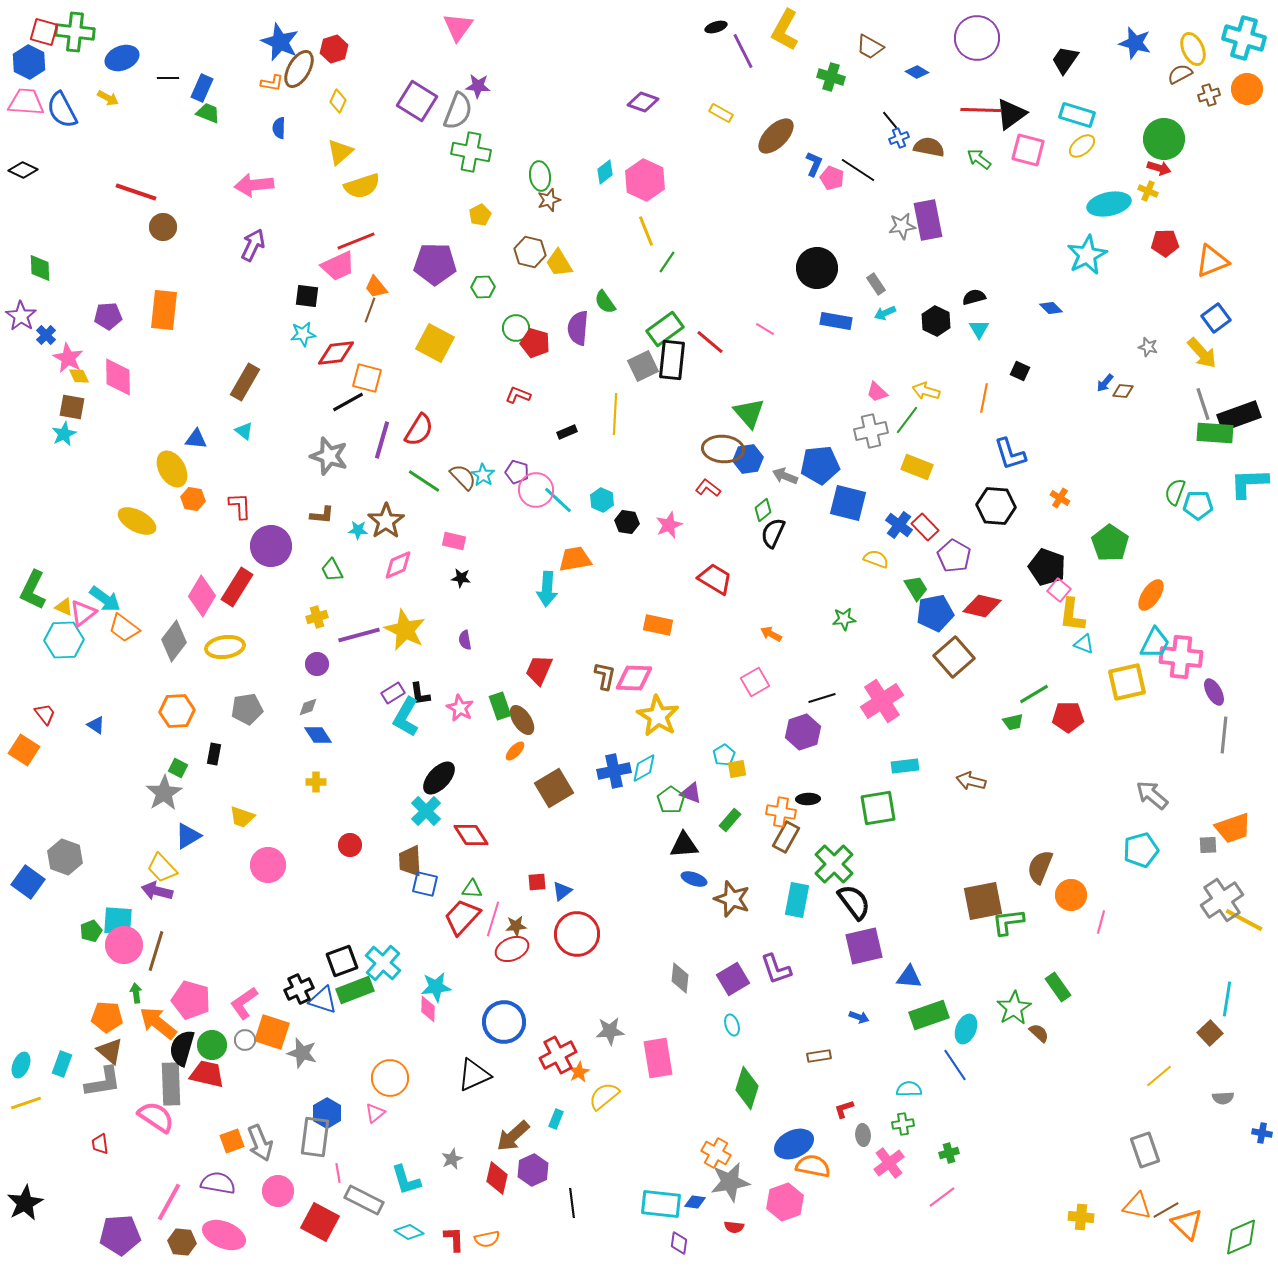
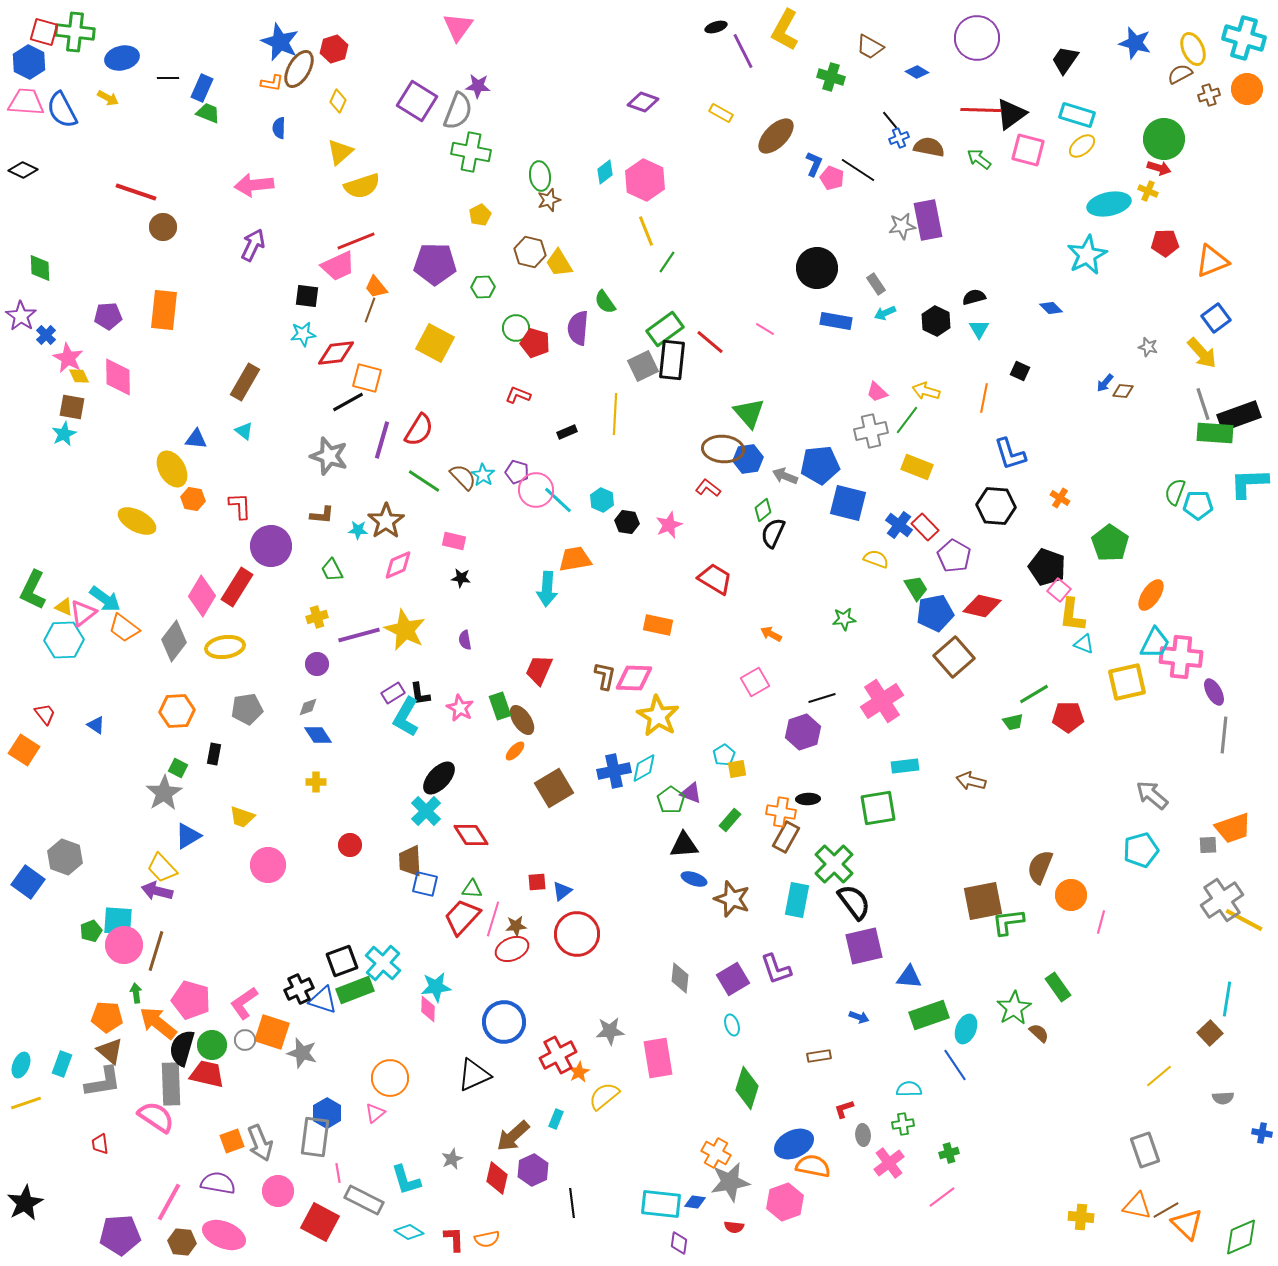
blue ellipse at (122, 58): rotated 8 degrees clockwise
